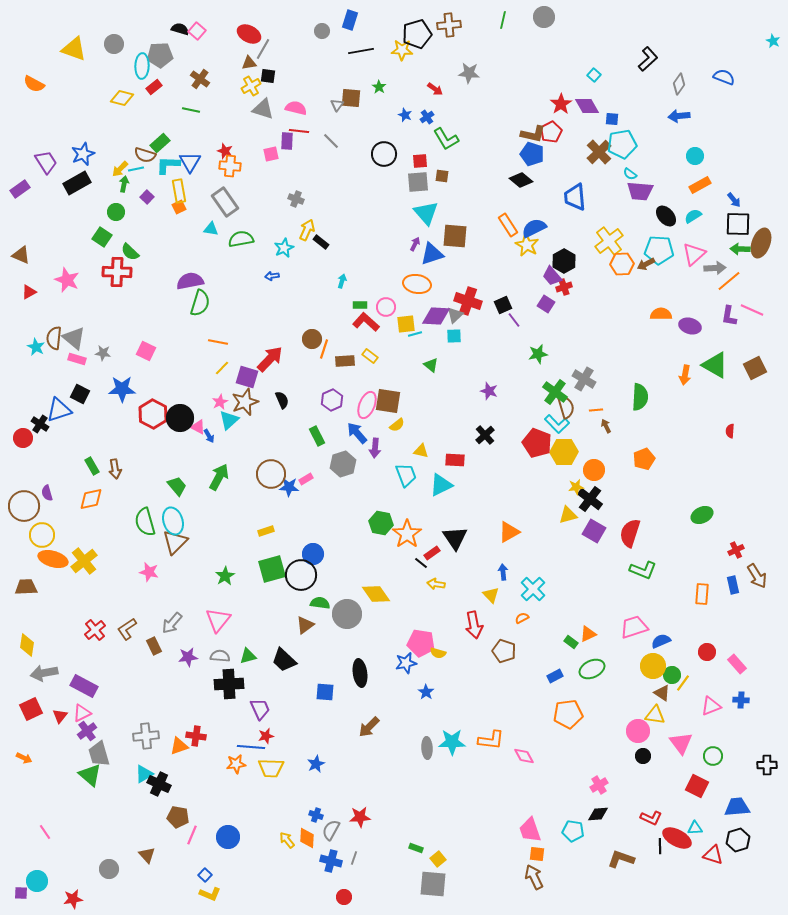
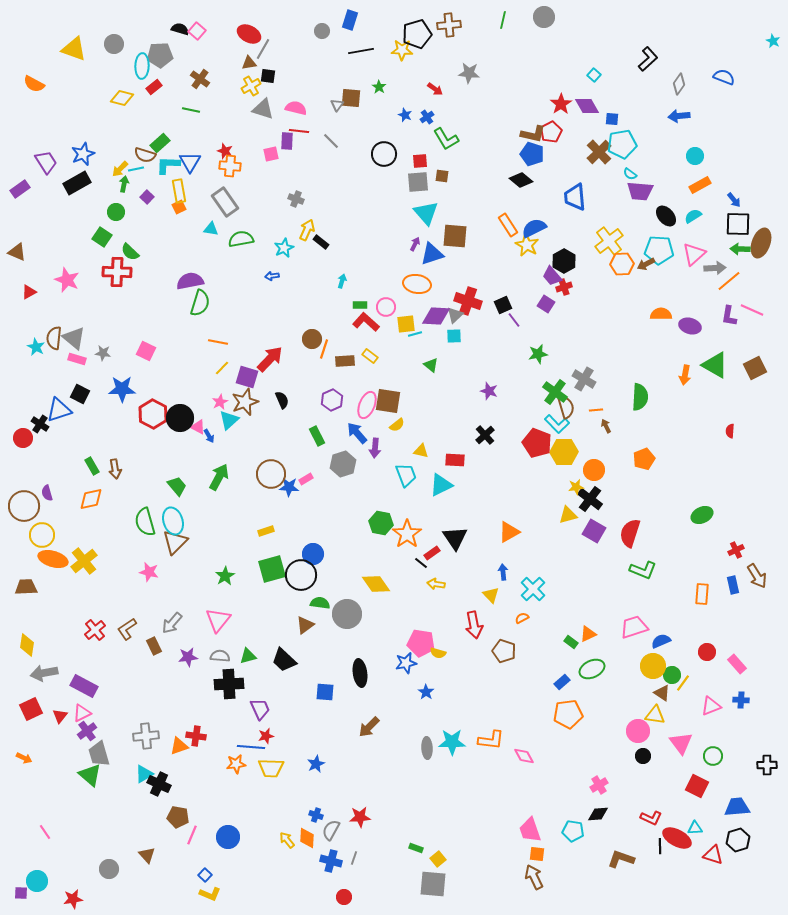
brown triangle at (21, 255): moved 4 px left, 3 px up
yellow diamond at (376, 594): moved 10 px up
blue rectangle at (555, 676): moved 7 px right, 6 px down; rotated 14 degrees counterclockwise
